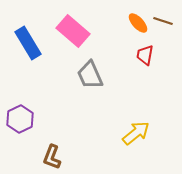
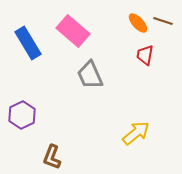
purple hexagon: moved 2 px right, 4 px up
